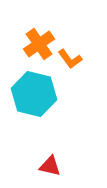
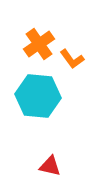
orange L-shape: moved 2 px right
cyan hexagon: moved 4 px right, 2 px down; rotated 9 degrees counterclockwise
